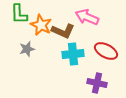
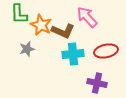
pink arrow: rotated 25 degrees clockwise
red ellipse: rotated 40 degrees counterclockwise
